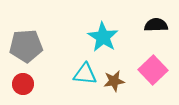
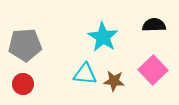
black semicircle: moved 2 px left
gray pentagon: moved 1 px left, 1 px up
brown star: rotated 15 degrees clockwise
